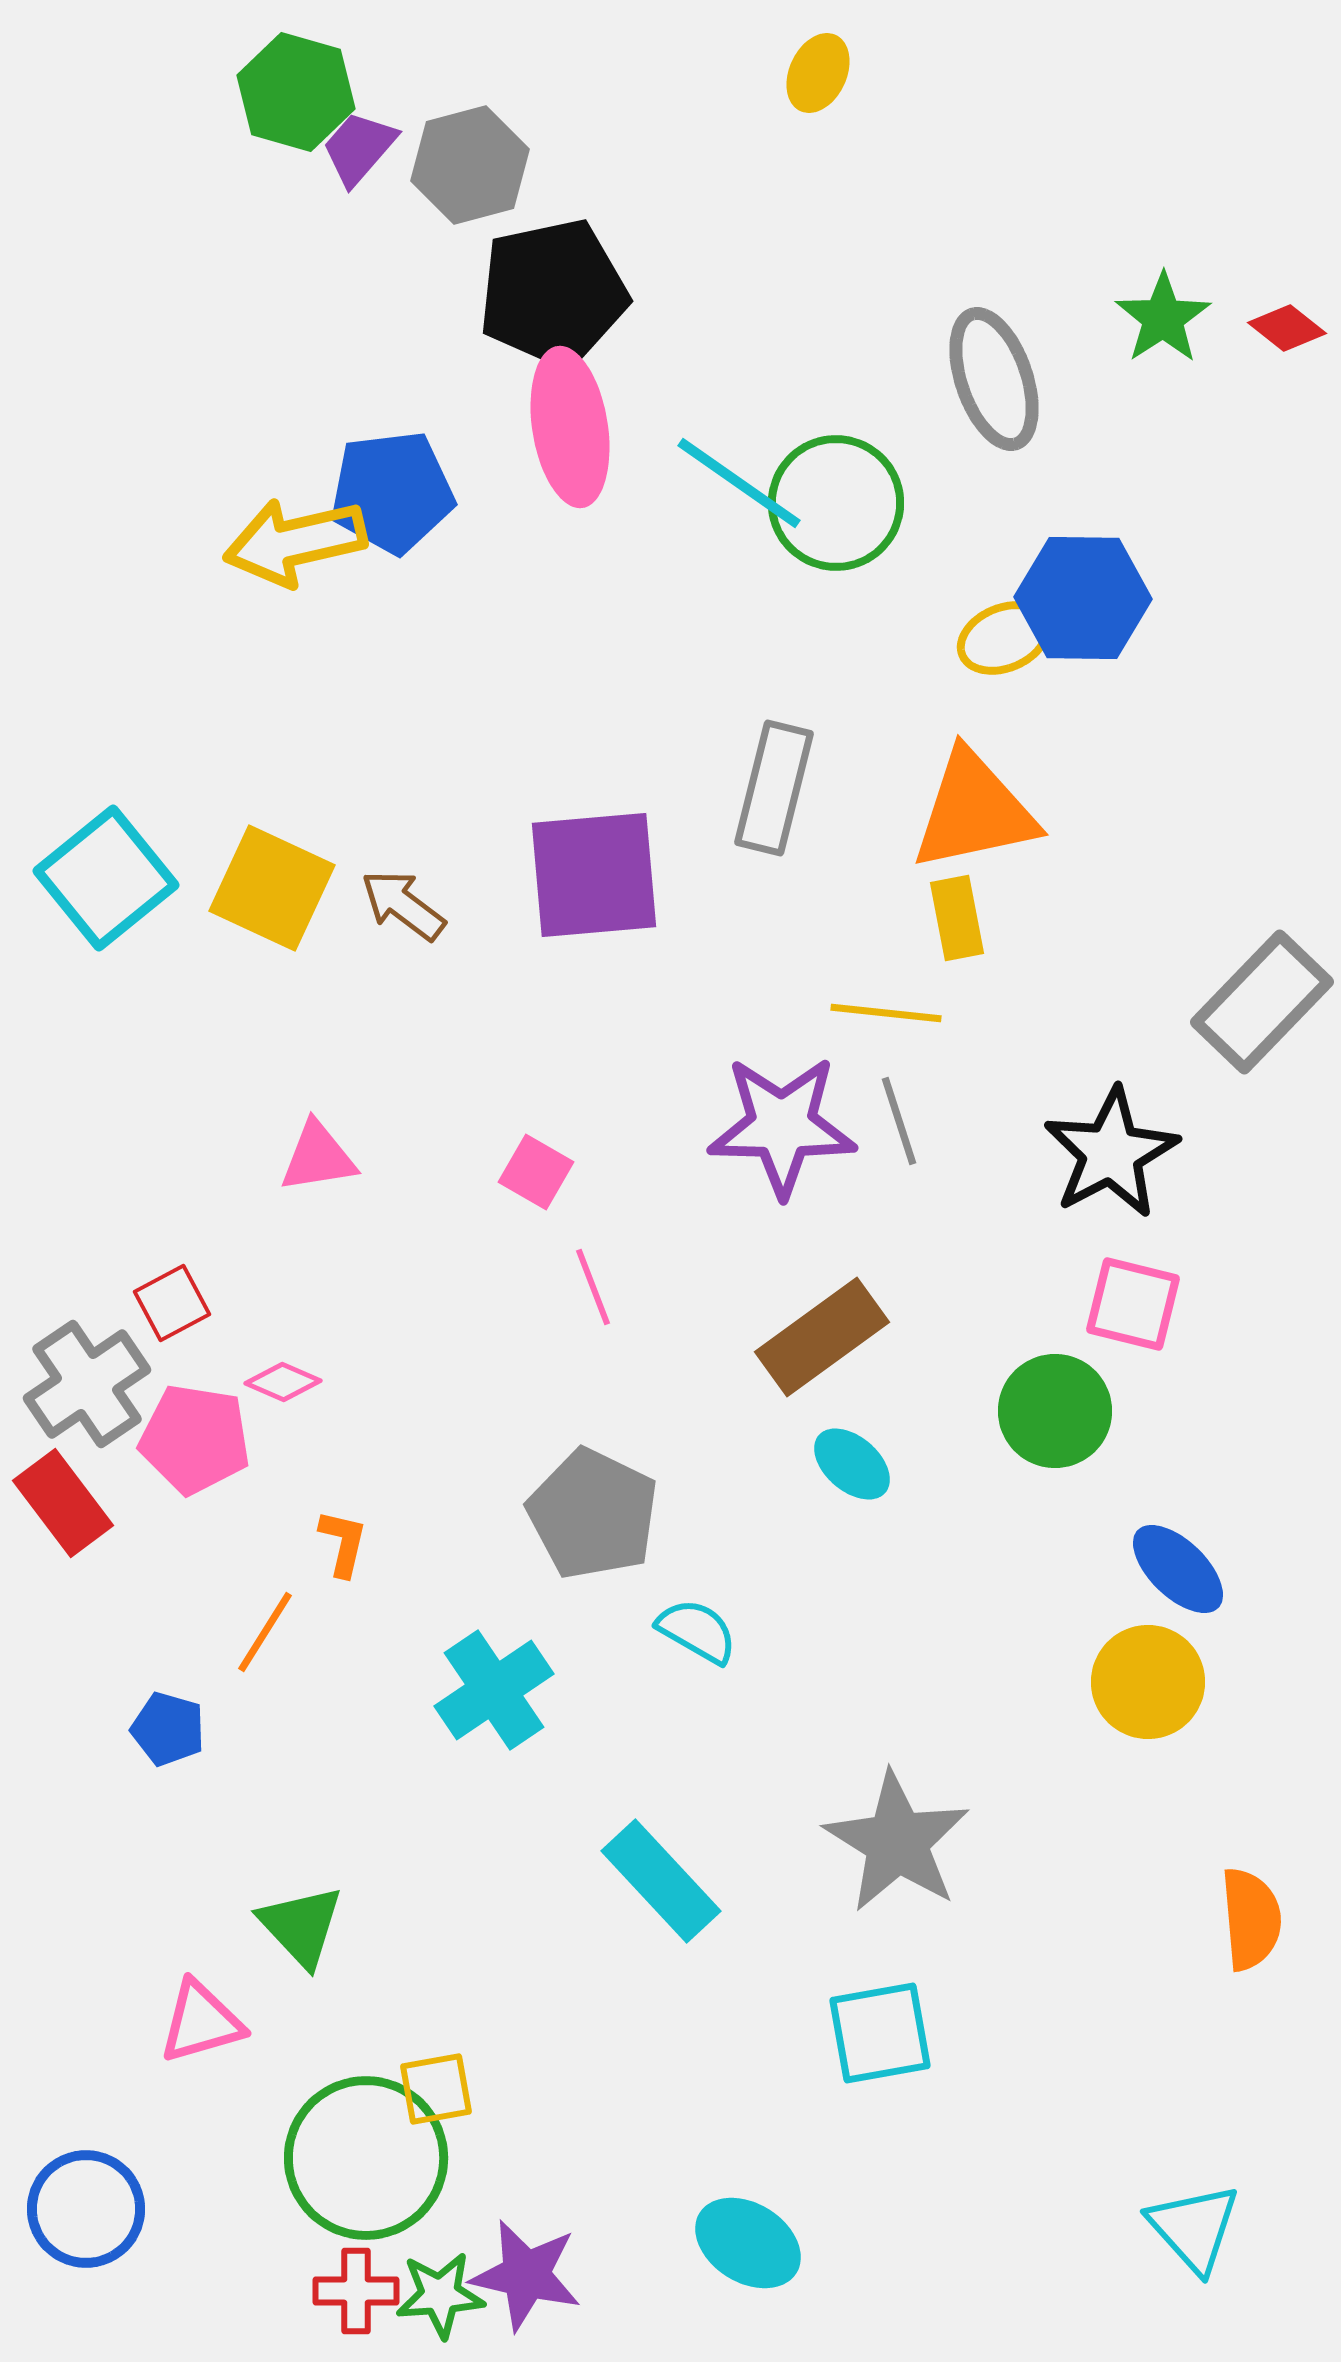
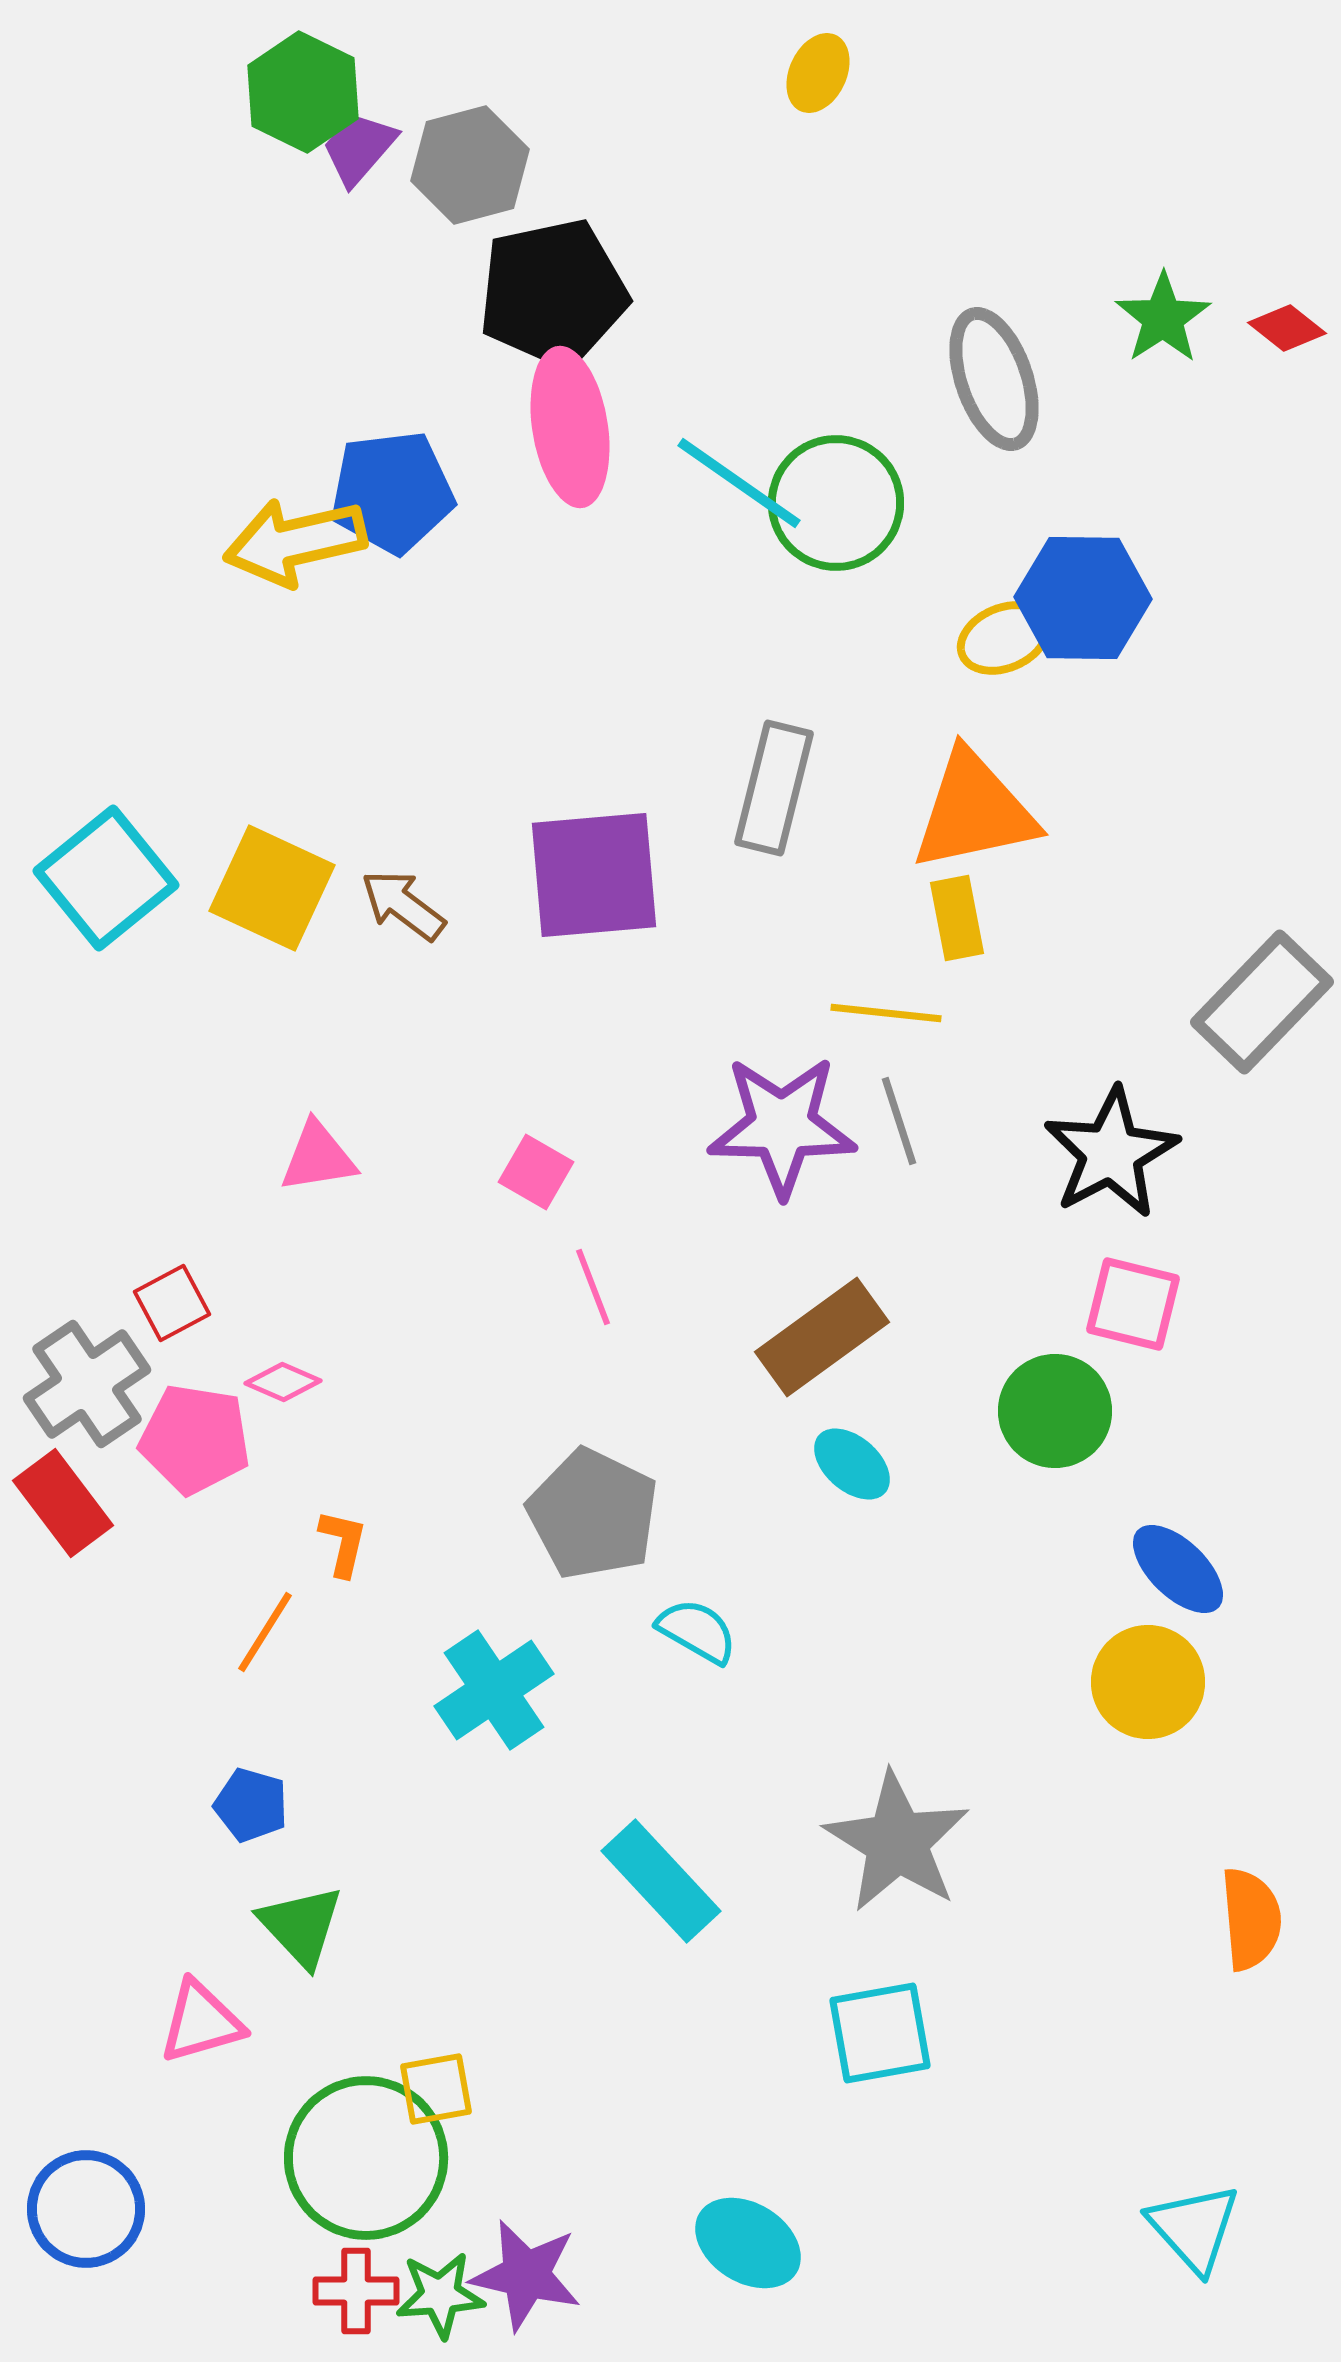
green hexagon at (296, 92): moved 7 px right; rotated 10 degrees clockwise
blue pentagon at (168, 1729): moved 83 px right, 76 px down
